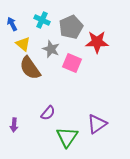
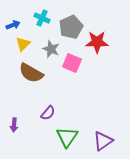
cyan cross: moved 2 px up
blue arrow: moved 1 px right, 1 px down; rotated 96 degrees clockwise
yellow triangle: rotated 35 degrees clockwise
brown semicircle: moved 1 px right, 5 px down; rotated 25 degrees counterclockwise
purple triangle: moved 6 px right, 17 px down
